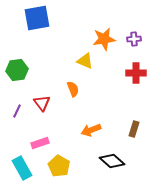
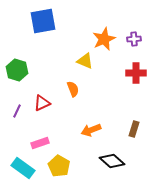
blue square: moved 6 px right, 3 px down
orange star: rotated 15 degrees counterclockwise
green hexagon: rotated 25 degrees clockwise
red triangle: rotated 42 degrees clockwise
cyan rectangle: moved 1 px right; rotated 25 degrees counterclockwise
